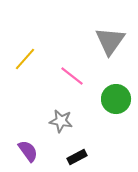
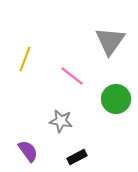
yellow line: rotated 20 degrees counterclockwise
